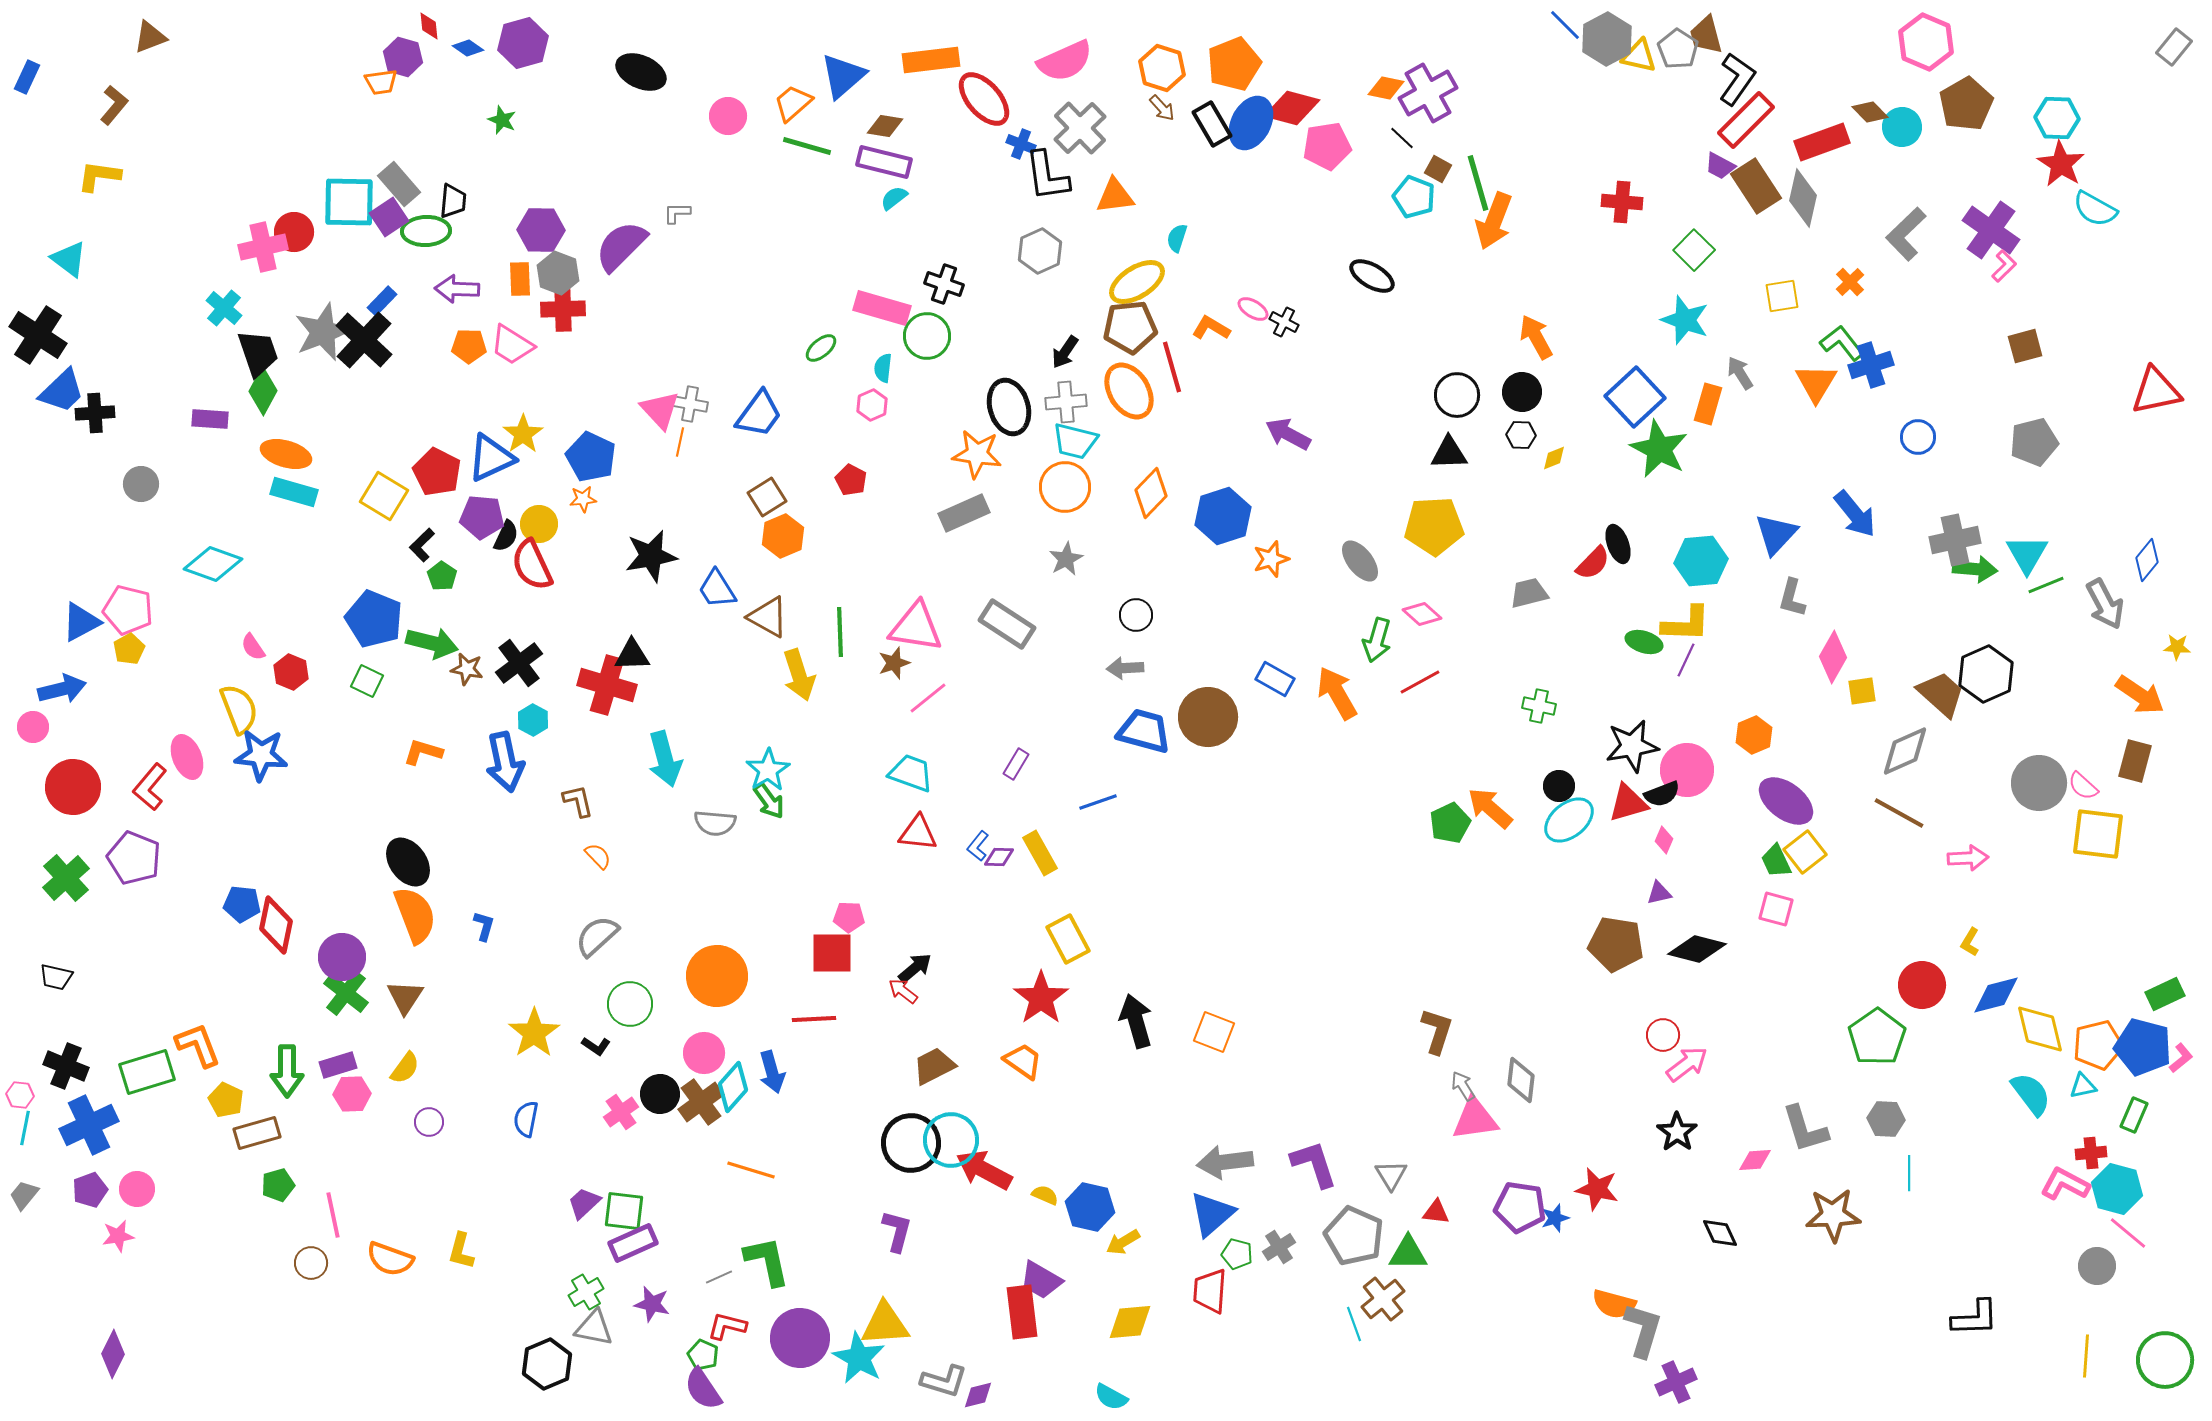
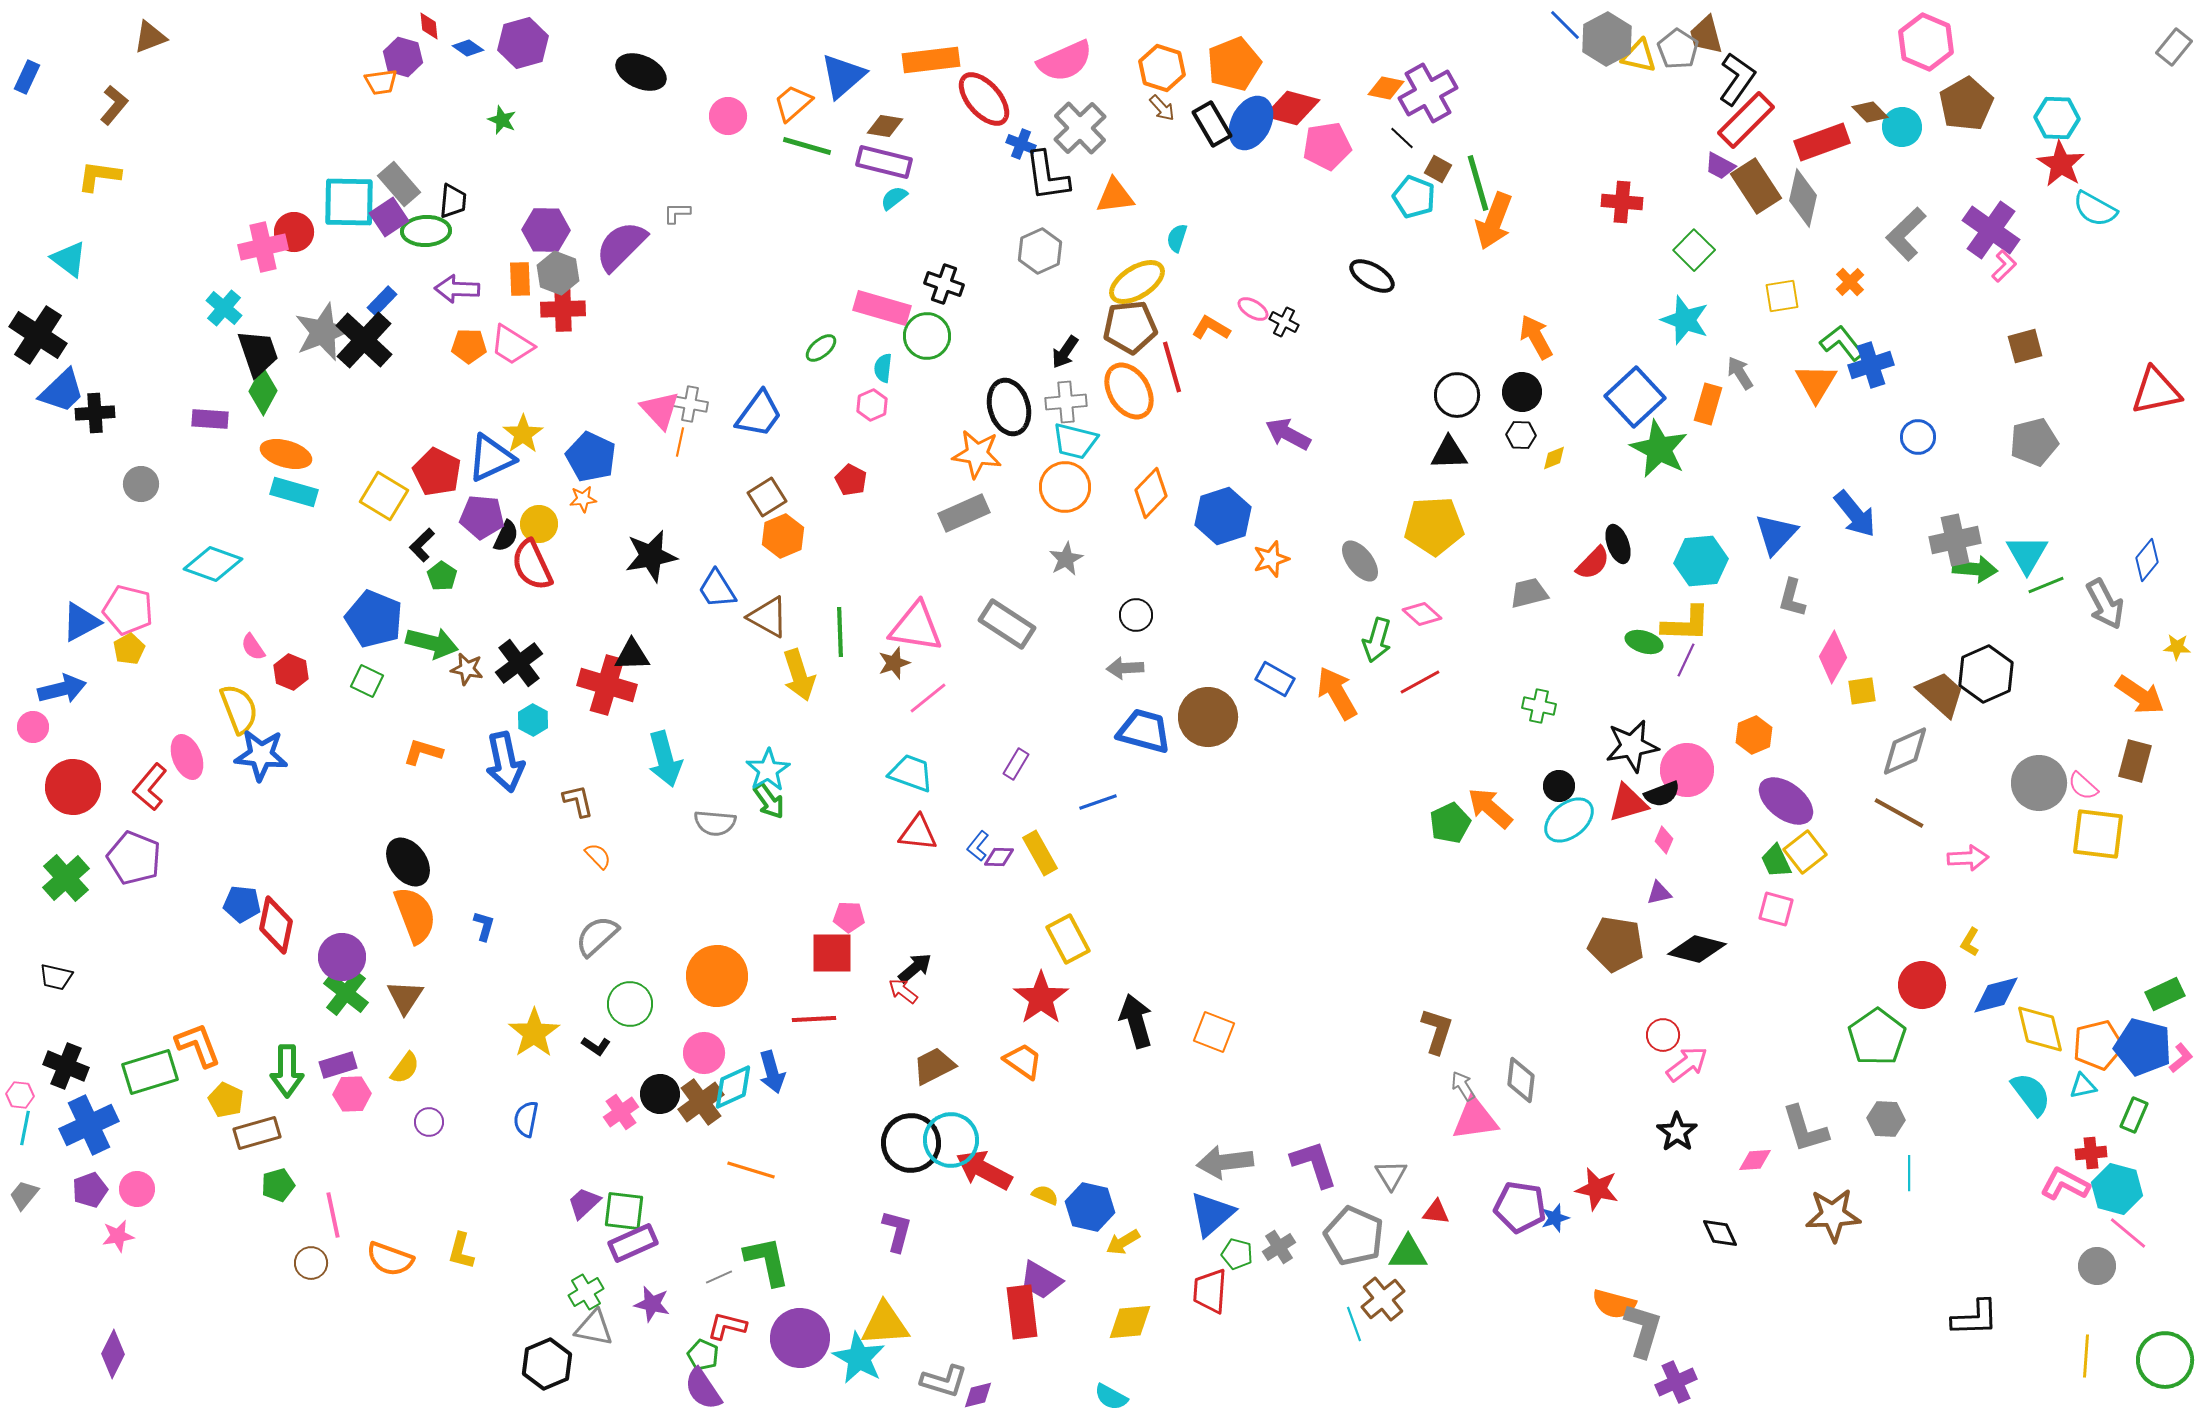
purple hexagon at (541, 230): moved 5 px right
green rectangle at (147, 1072): moved 3 px right
cyan diamond at (733, 1087): rotated 24 degrees clockwise
